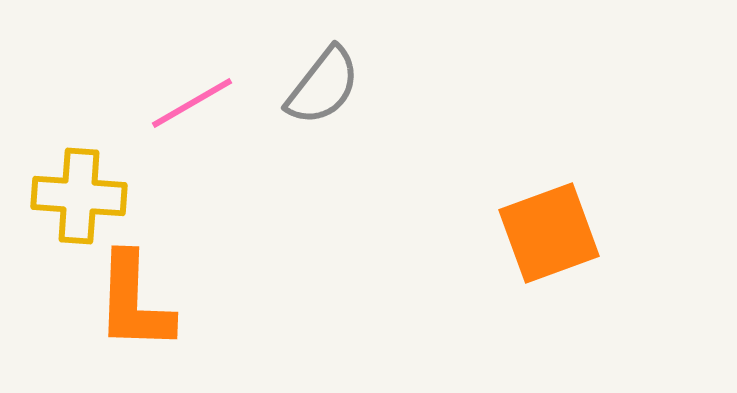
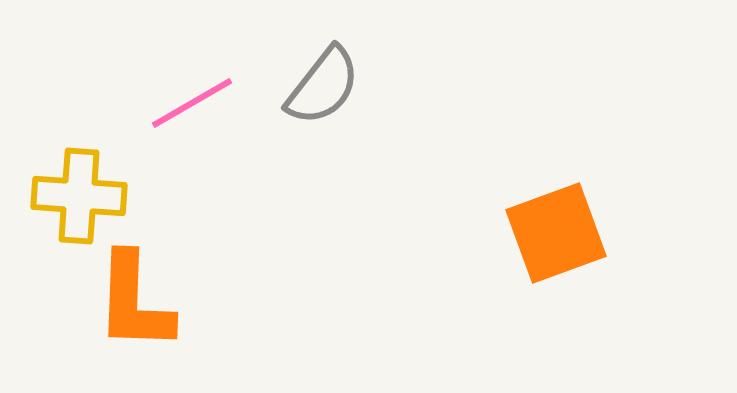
orange square: moved 7 px right
